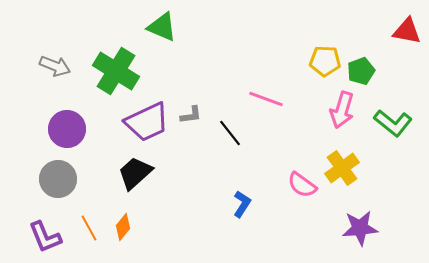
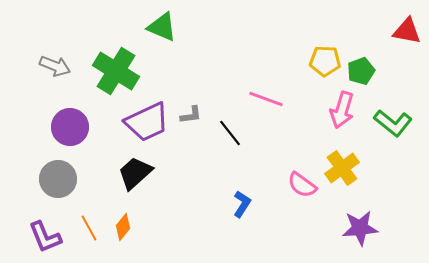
purple circle: moved 3 px right, 2 px up
